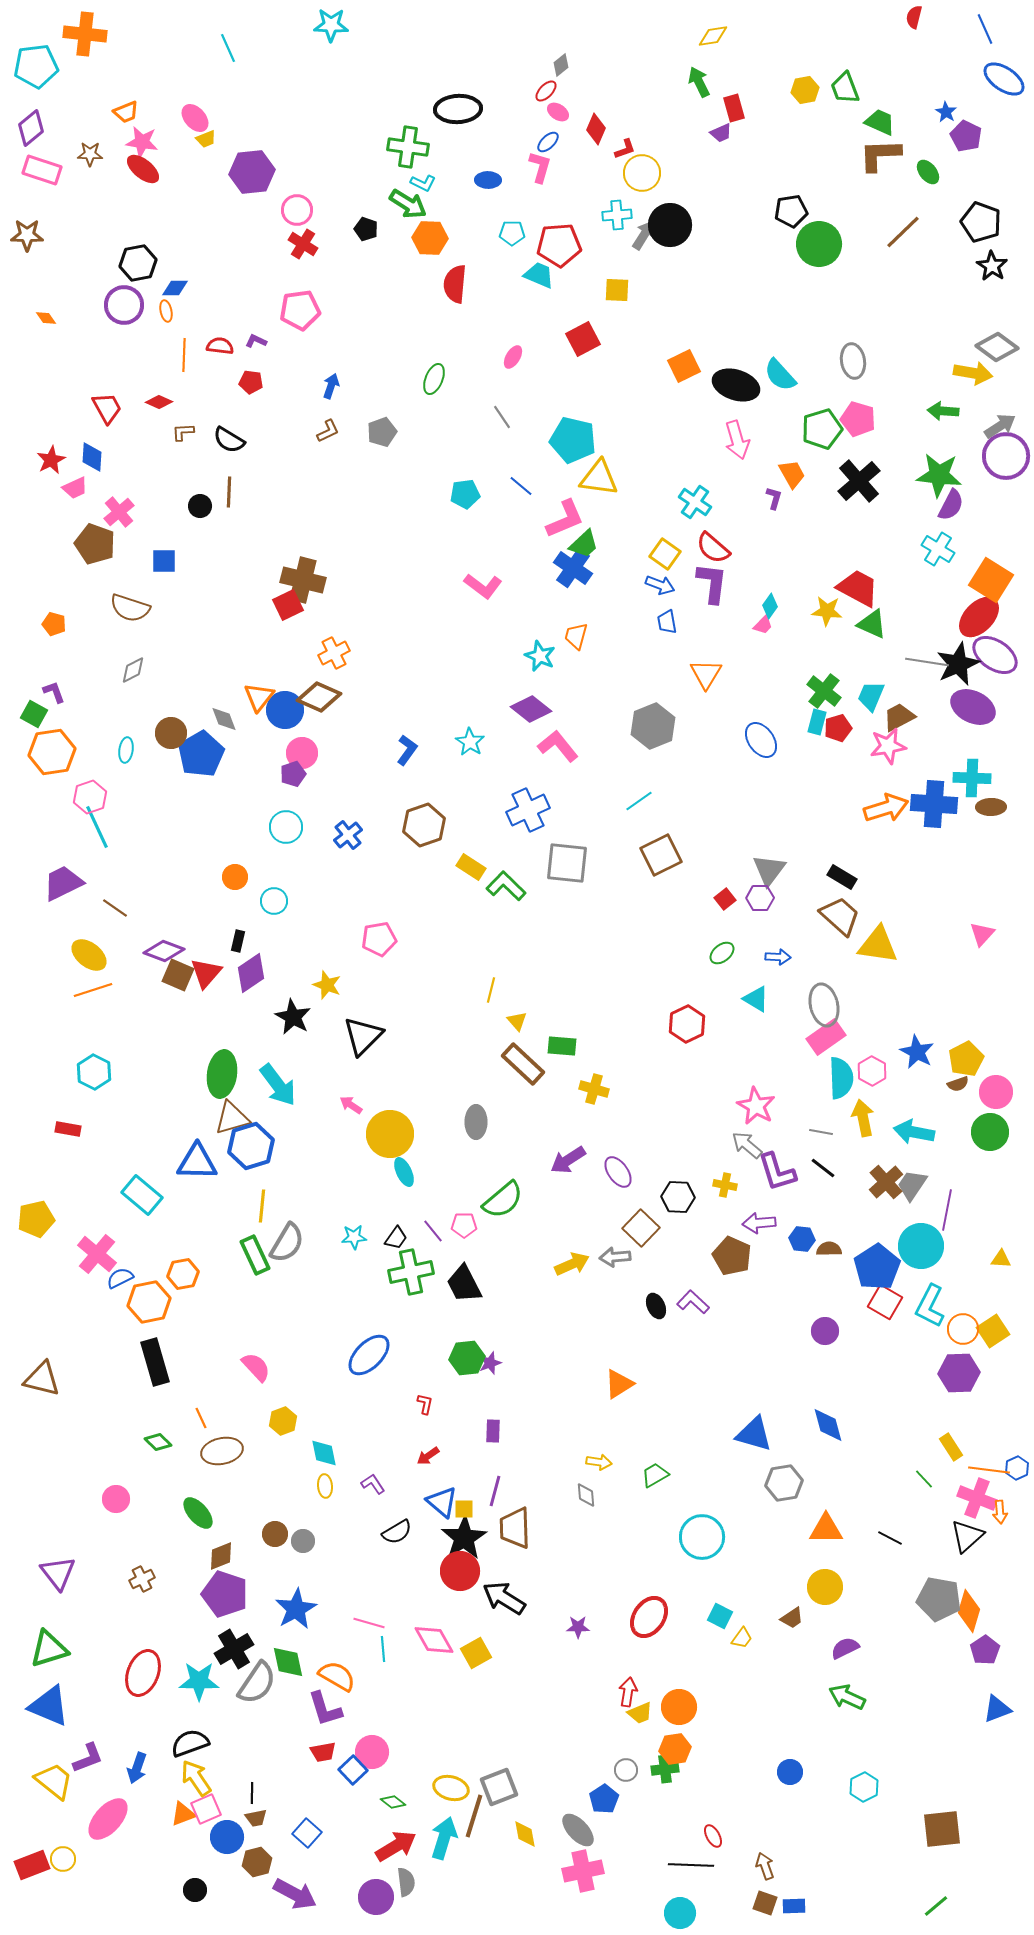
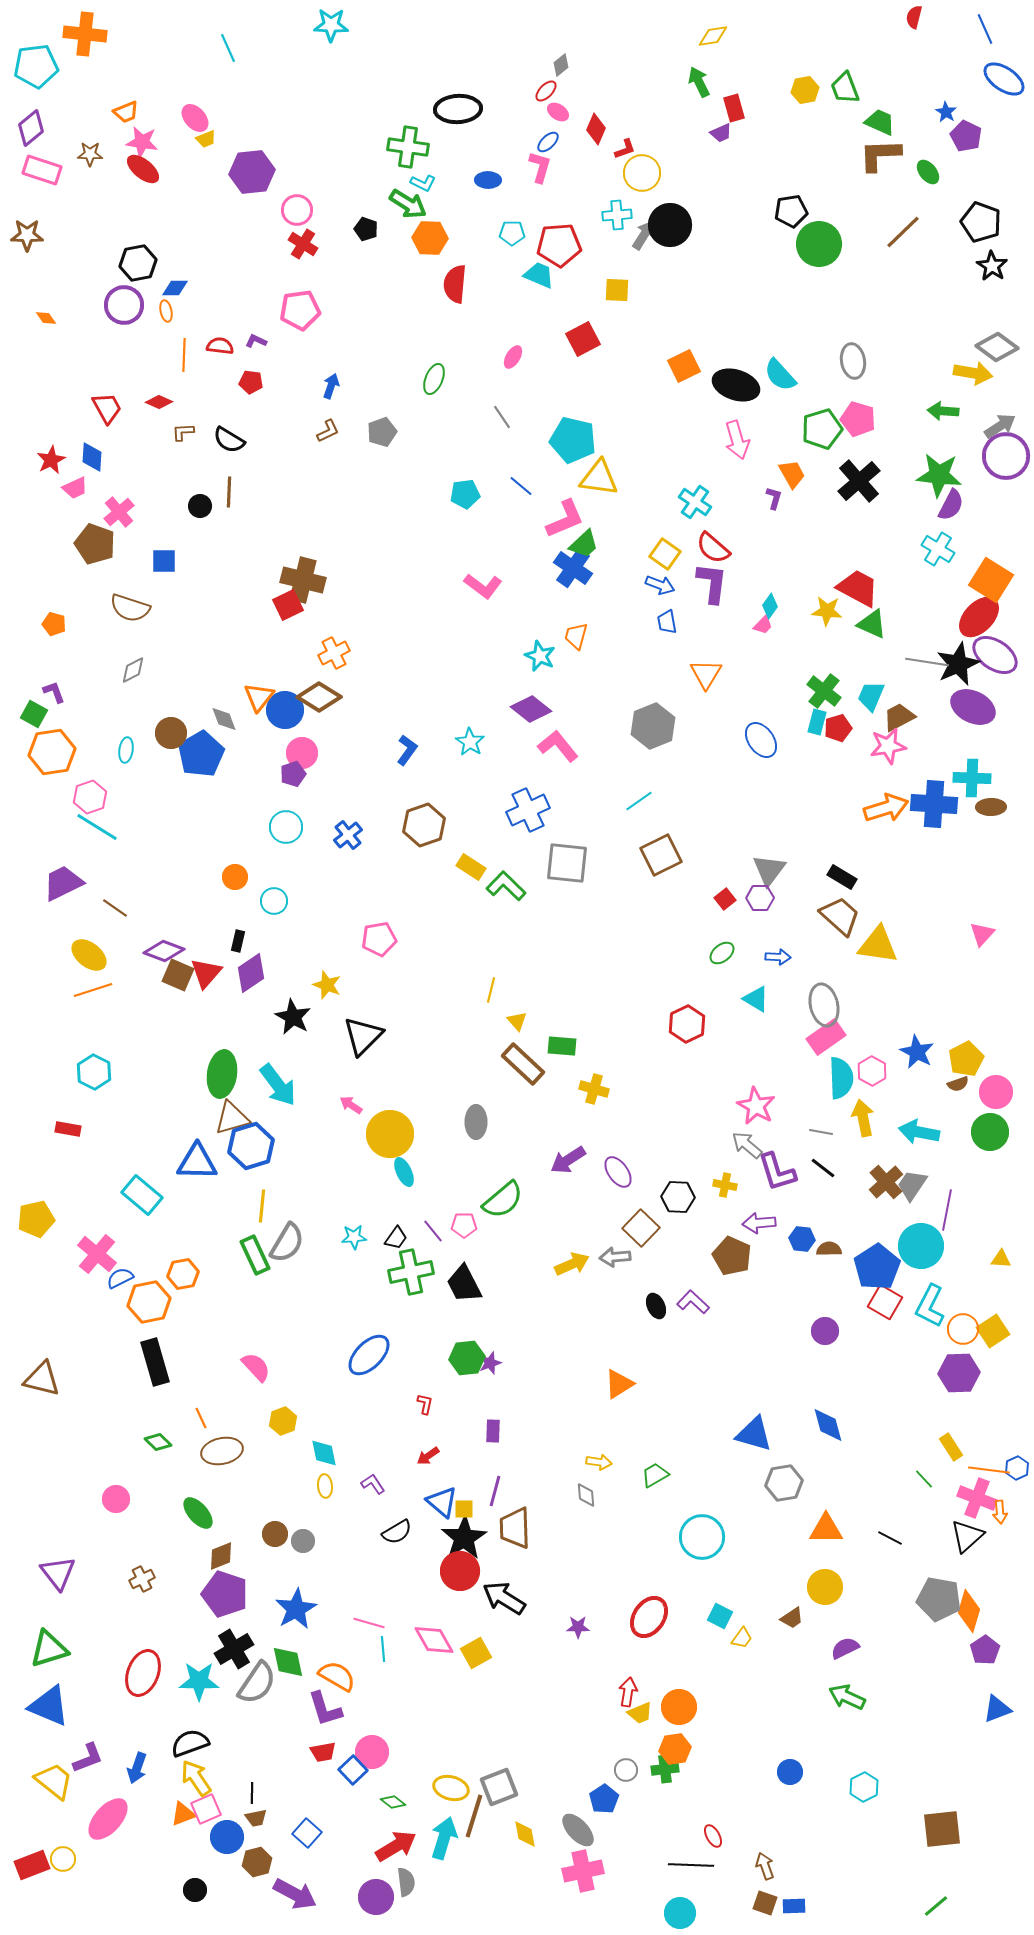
brown diamond at (319, 697): rotated 9 degrees clockwise
cyan line at (97, 827): rotated 33 degrees counterclockwise
cyan arrow at (914, 1132): moved 5 px right
